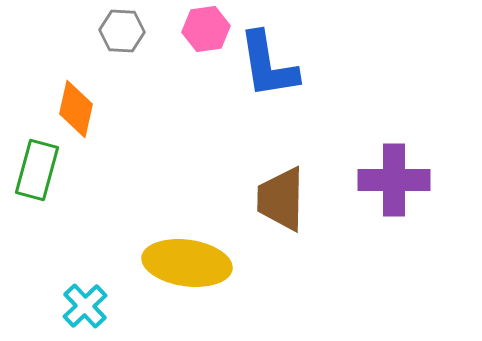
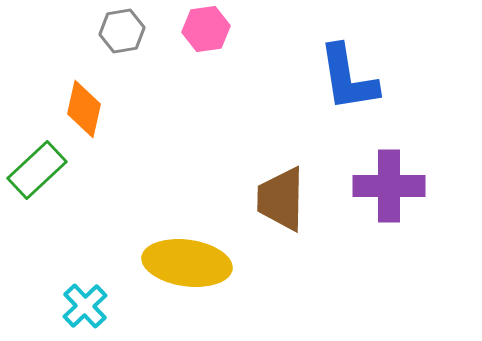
gray hexagon: rotated 12 degrees counterclockwise
blue L-shape: moved 80 px right, 13 px down
orange diamond: moved 8 px right
green rectangle: rotated 32 degrees clockwise
purple cross: moved 5 px left, 6 px down
